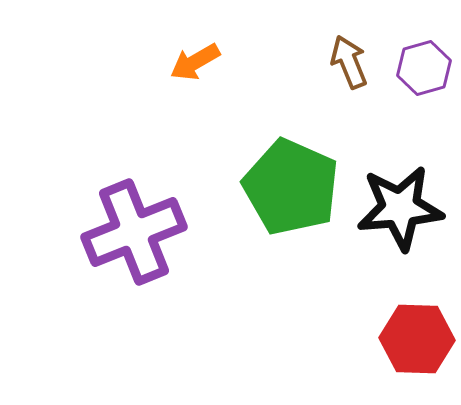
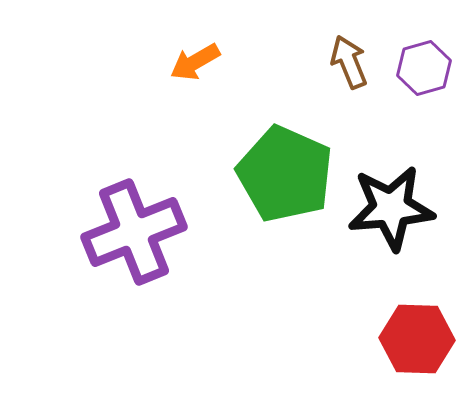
green pentagon: moved 6 px left, 13 px up
black star: moved 9 px left
